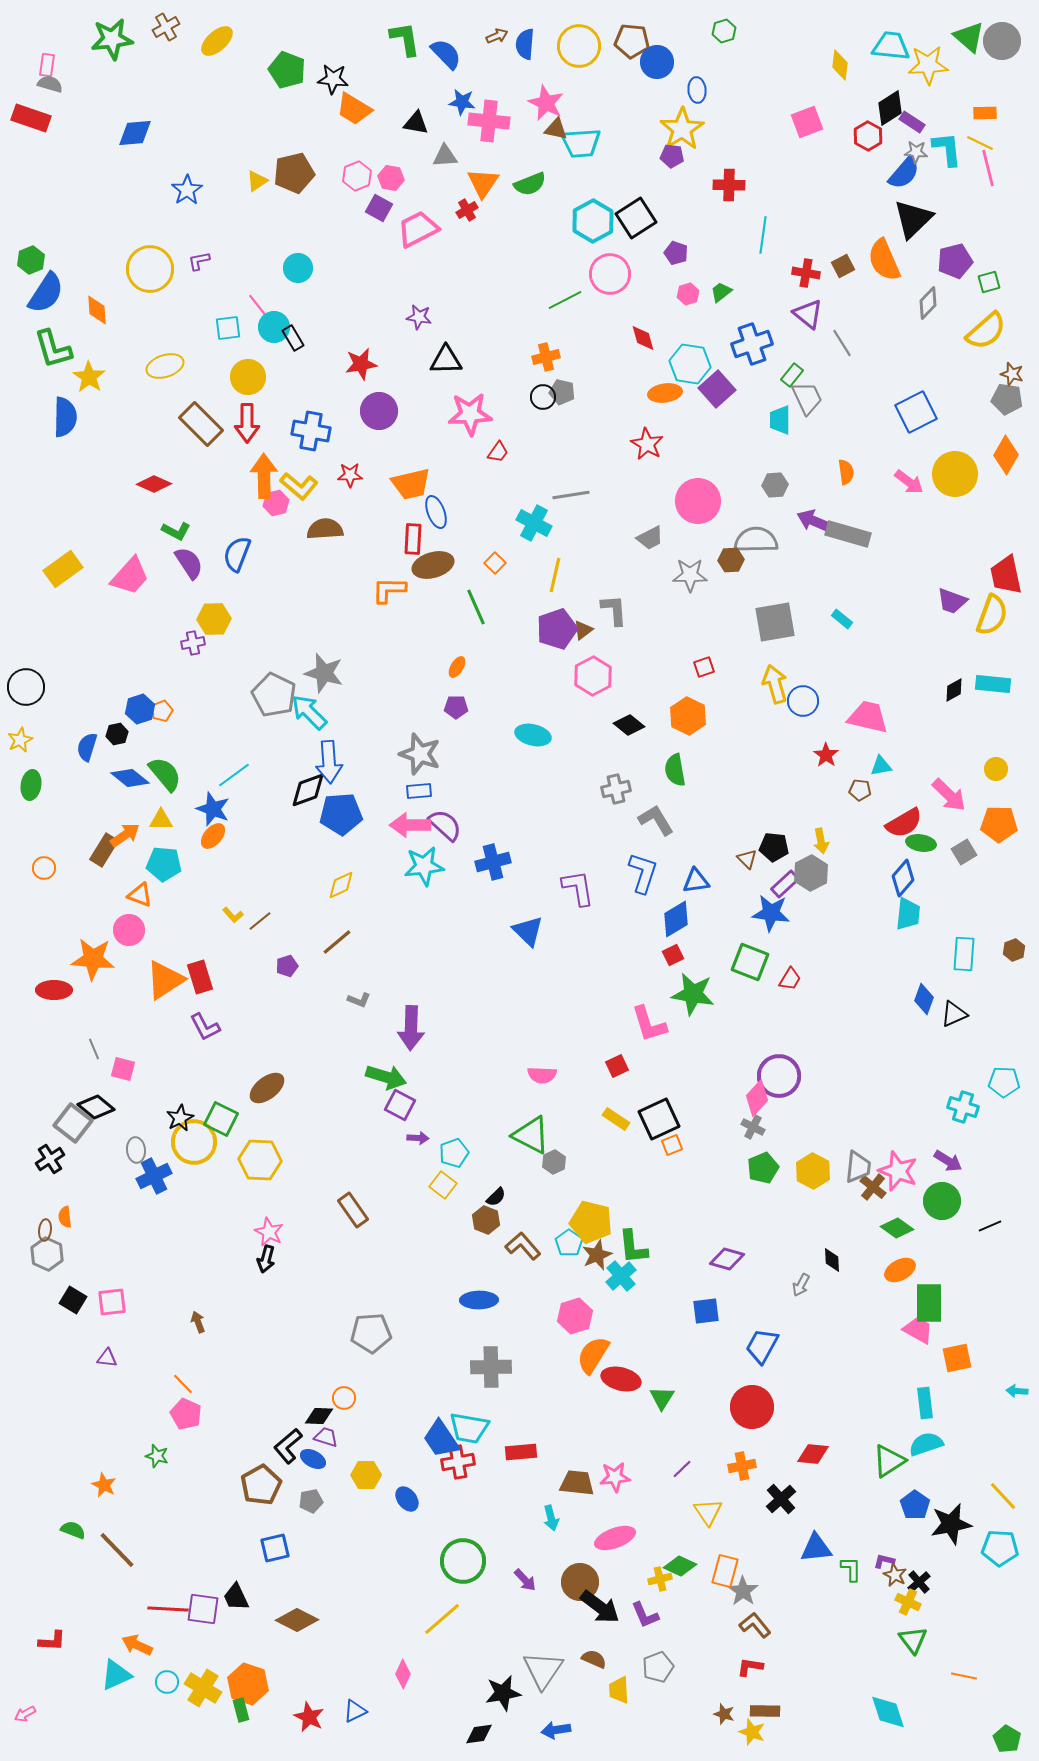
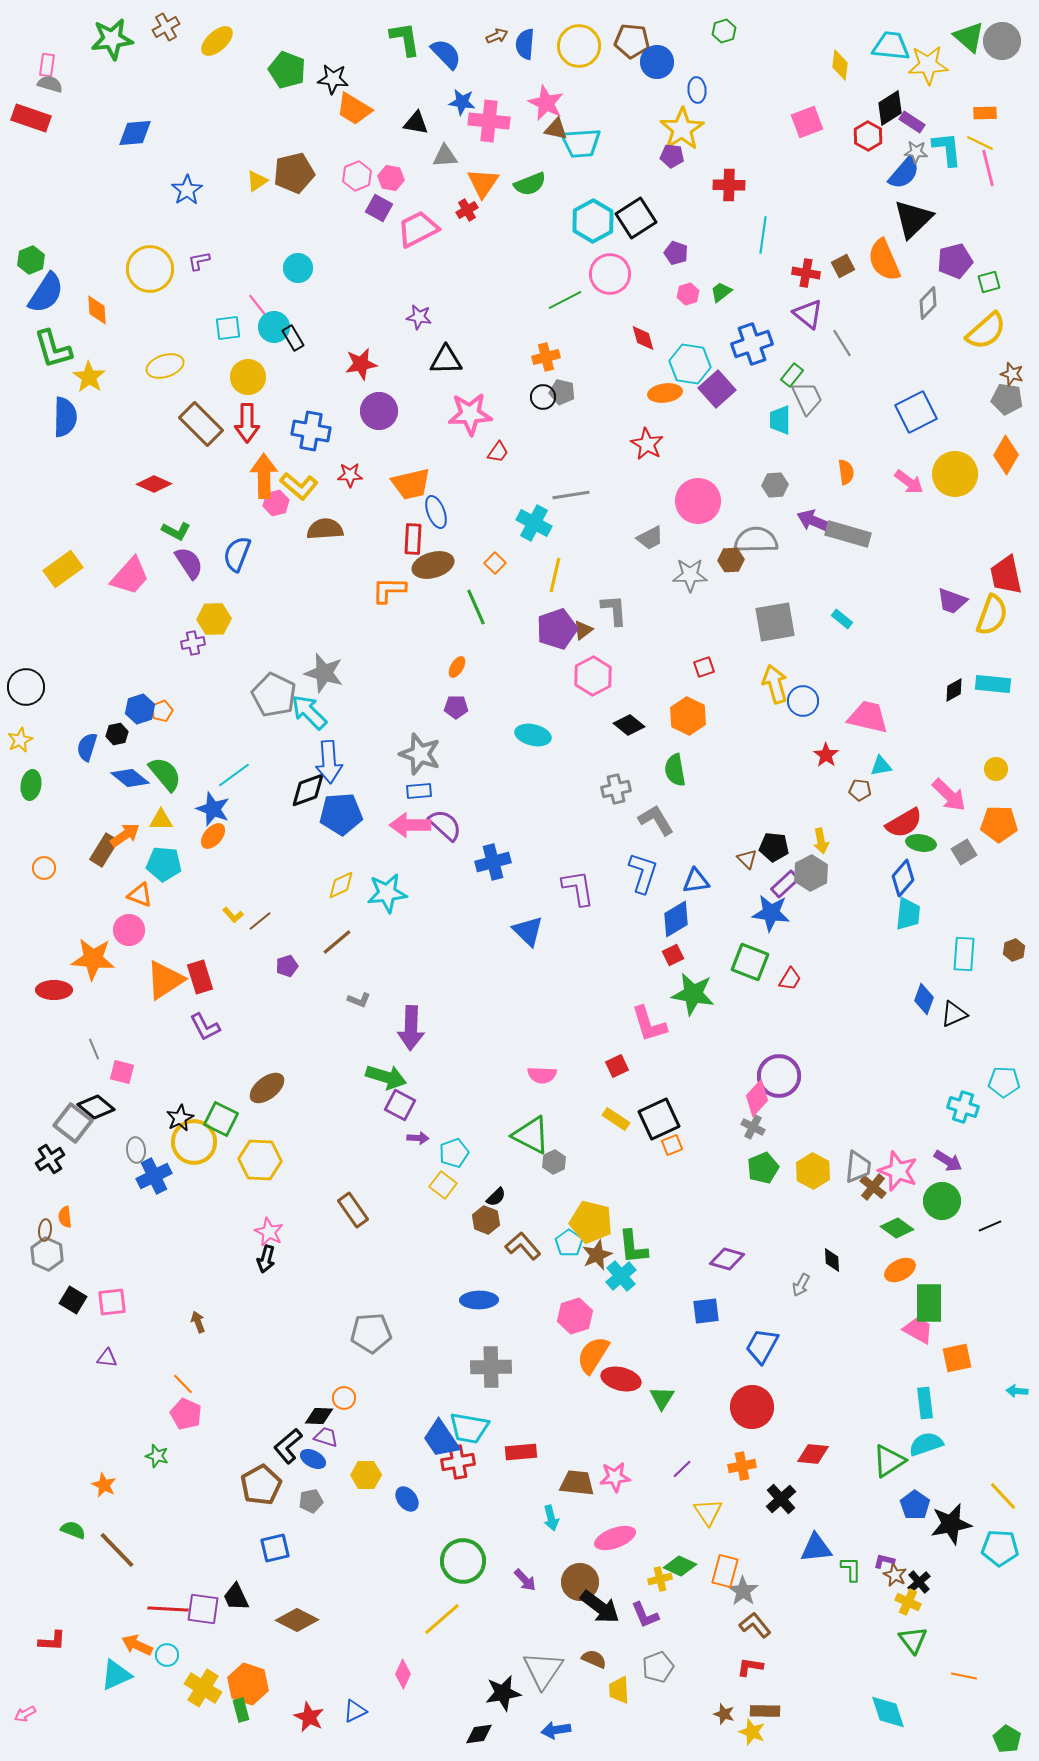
cyan star at (424, 866): moved 37 px left, 27 px down
pink square at (123, 1069): moved 1 px left, 3 px down
cyan circle at (167, 1682): moved 27 px up
